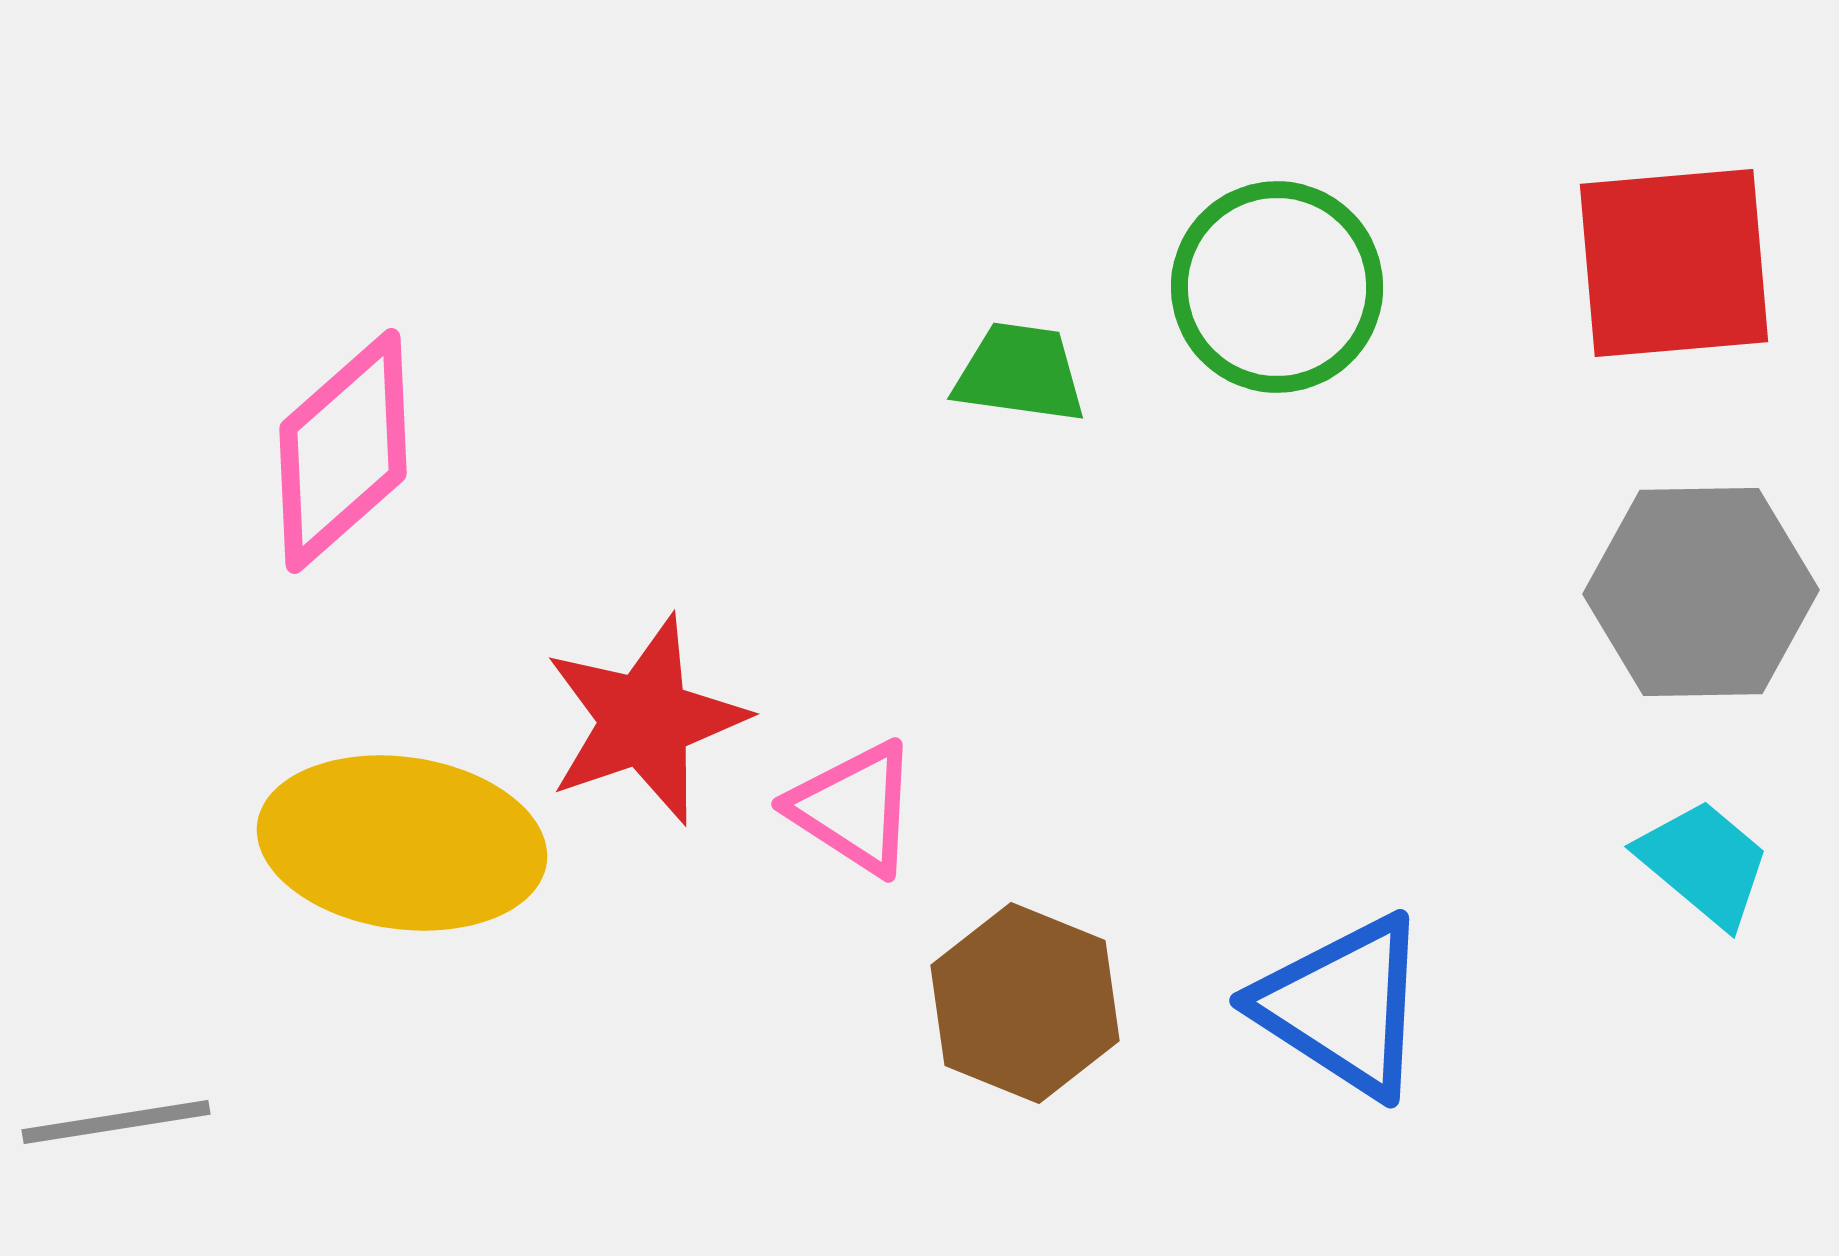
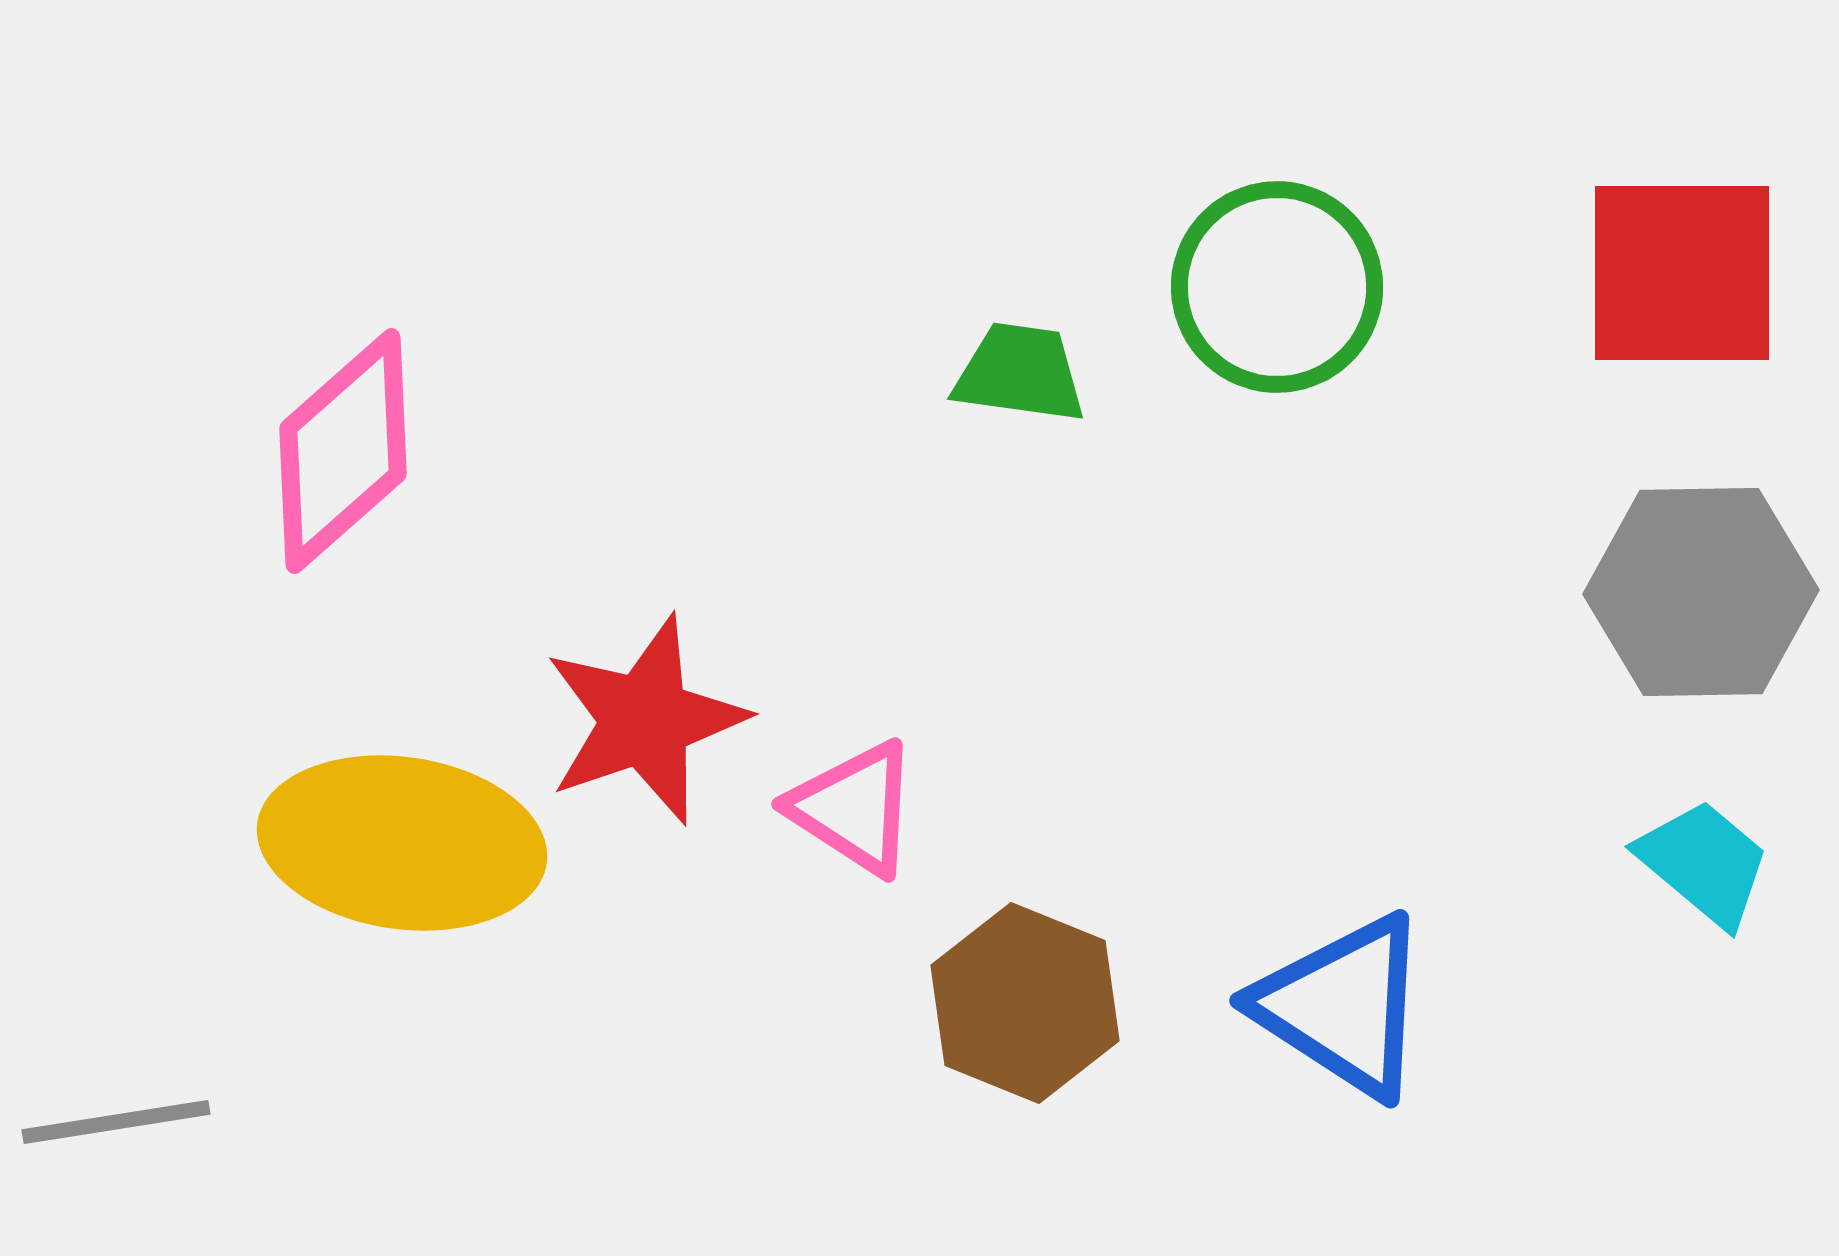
red square: moved 8 px right, 10 px down; rotated 5 degrees clockwise
